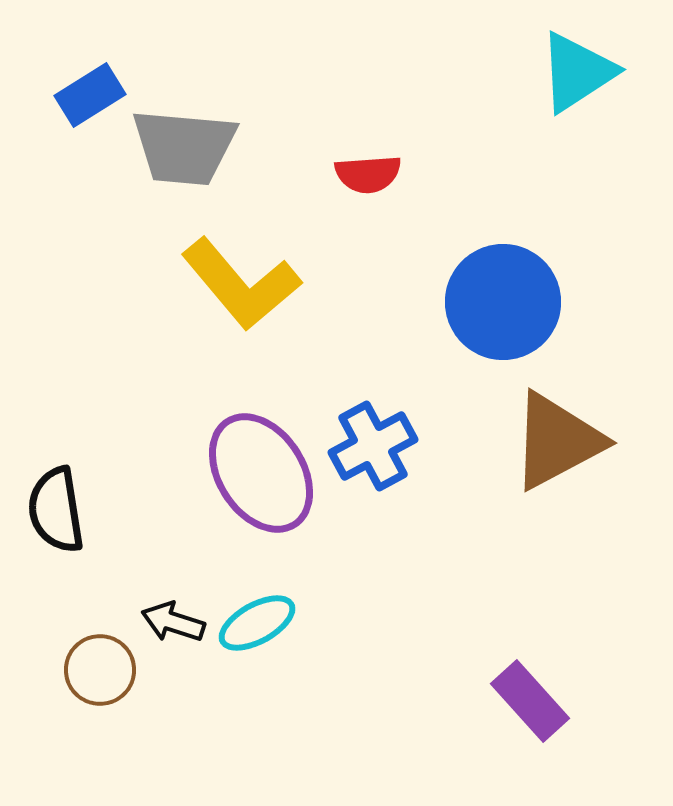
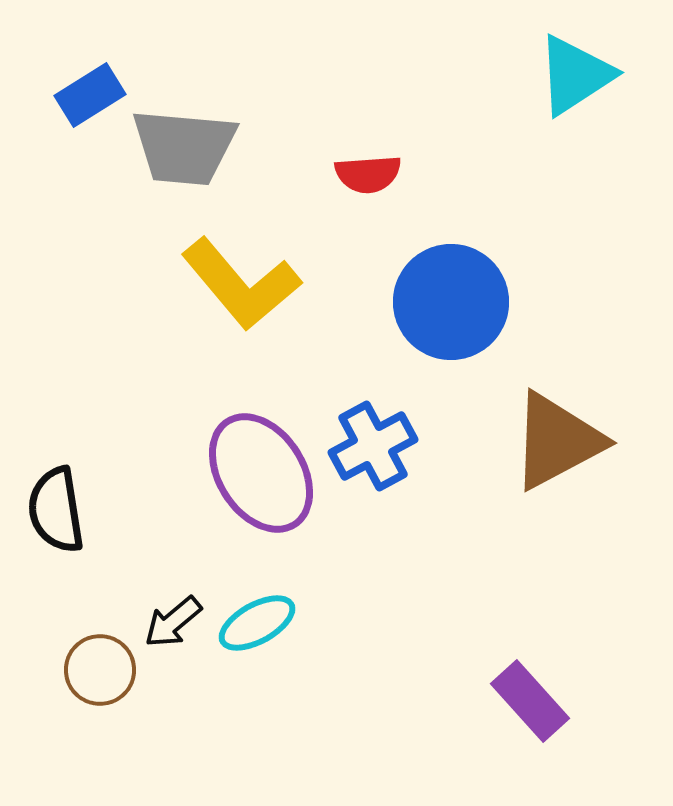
cyan triangle: moved 2 px left, 3 px down
blue circle: moved 52 px left
black arrow: rotated 58 degrees counterclockwise
